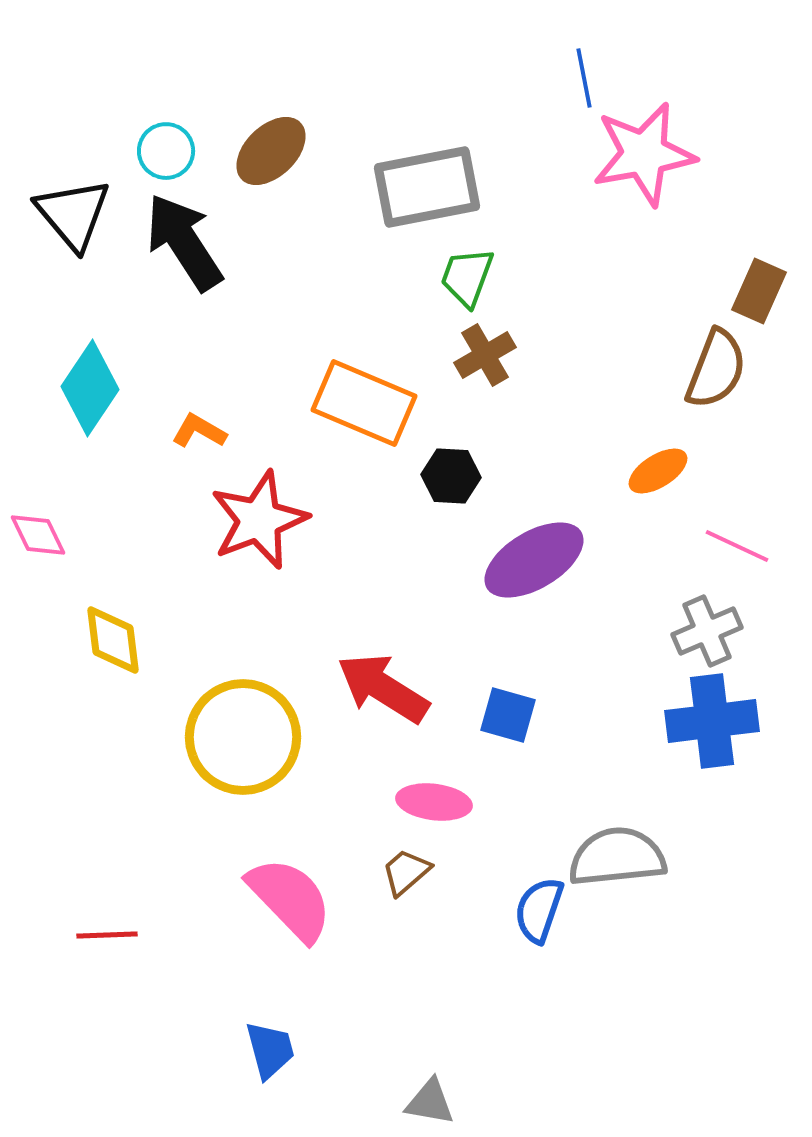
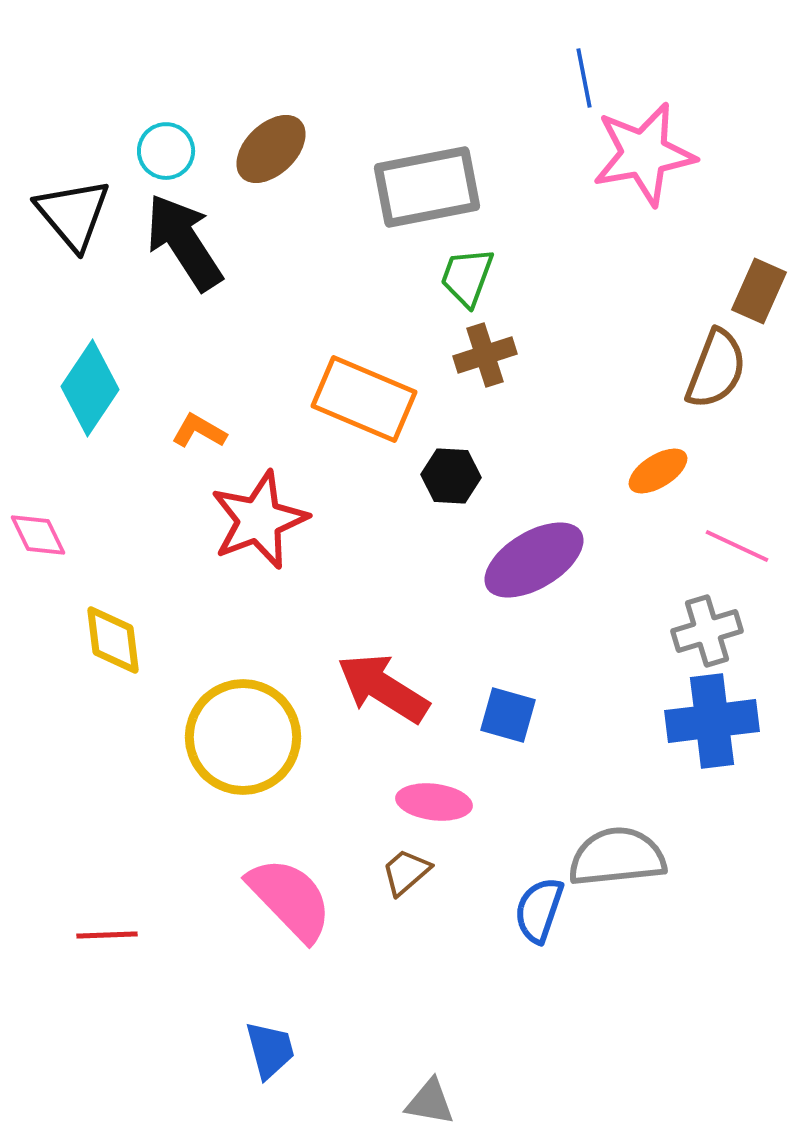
brown ellipse: moved 2 px up
brown cross: rotated 12 degrees clockwise
orange rectangle: moved 4 px up
gray cross: rotated 6 degrees clockwise
